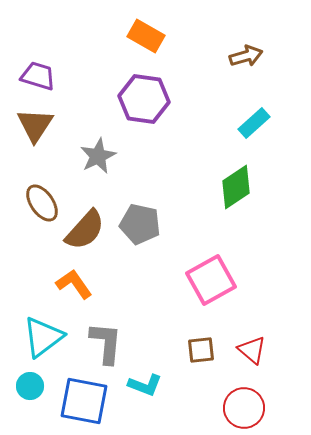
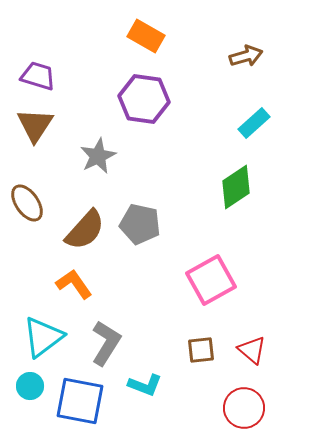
brown ellipse: moved 15 px left
gray L-shape: rotated 27 degrees clockwise
blue square: moved 4 px left
